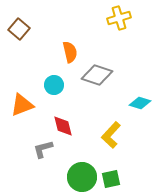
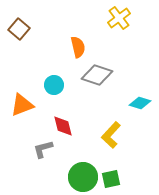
yellow cross: rotated 20 degrees counterclockwise
orange semicircle: moved 8 px right, 5 px up
green circle: moved 1 px right
